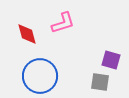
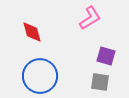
pink L-shape: moved 27 px right, 5 px up; rotated 15 degrees counterclockwise
red diamond: moved 5 px right, 2 px up
purple square: moved 5 px left, 4 px up
